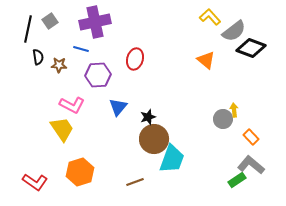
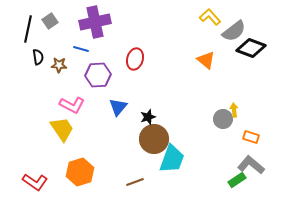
orange rectangle: rotated 28 degrees counterclockwise
